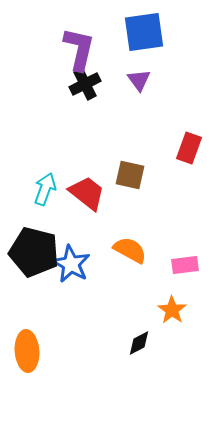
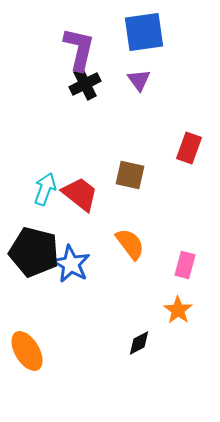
red trapezoid: moved 7 px left, 1 px down
orange semicircle: moved 6 px up; rotated 24 degrees clockwise
pink rectangle: rotated 68 degrees counterclockwise
orange star: moved 6 px right
orange ellipse: rotated 27 degrees counterclockwise
